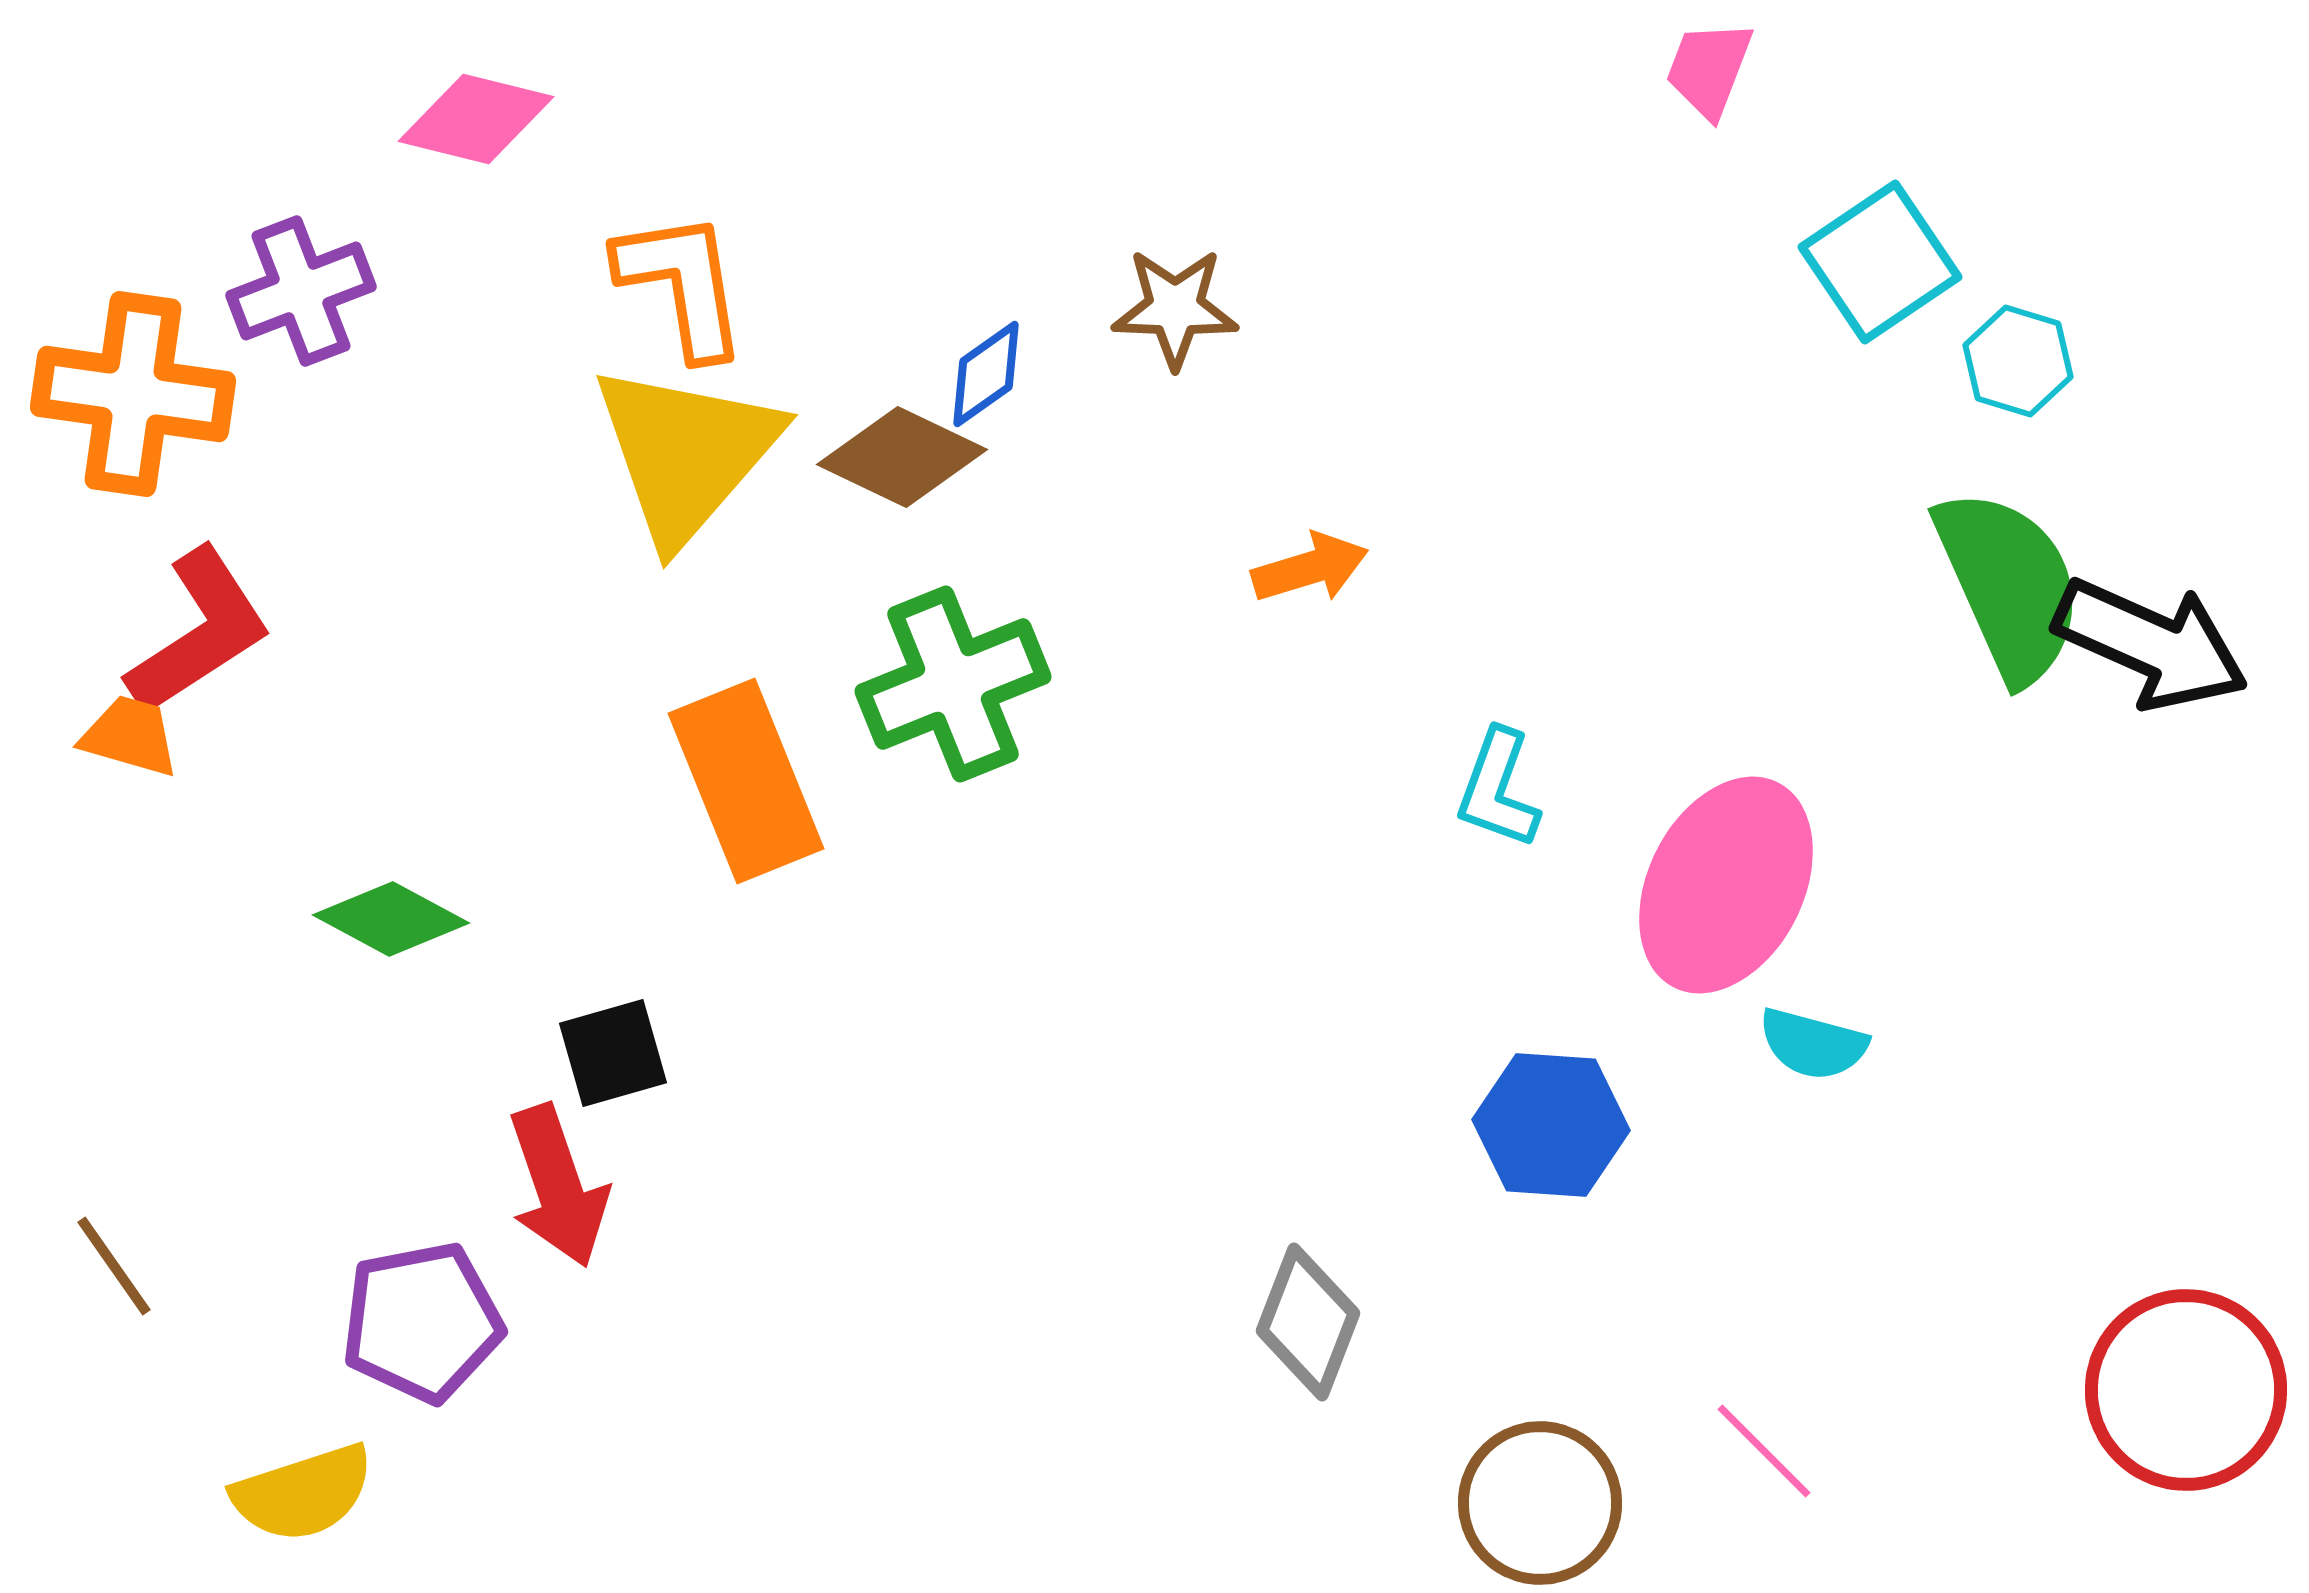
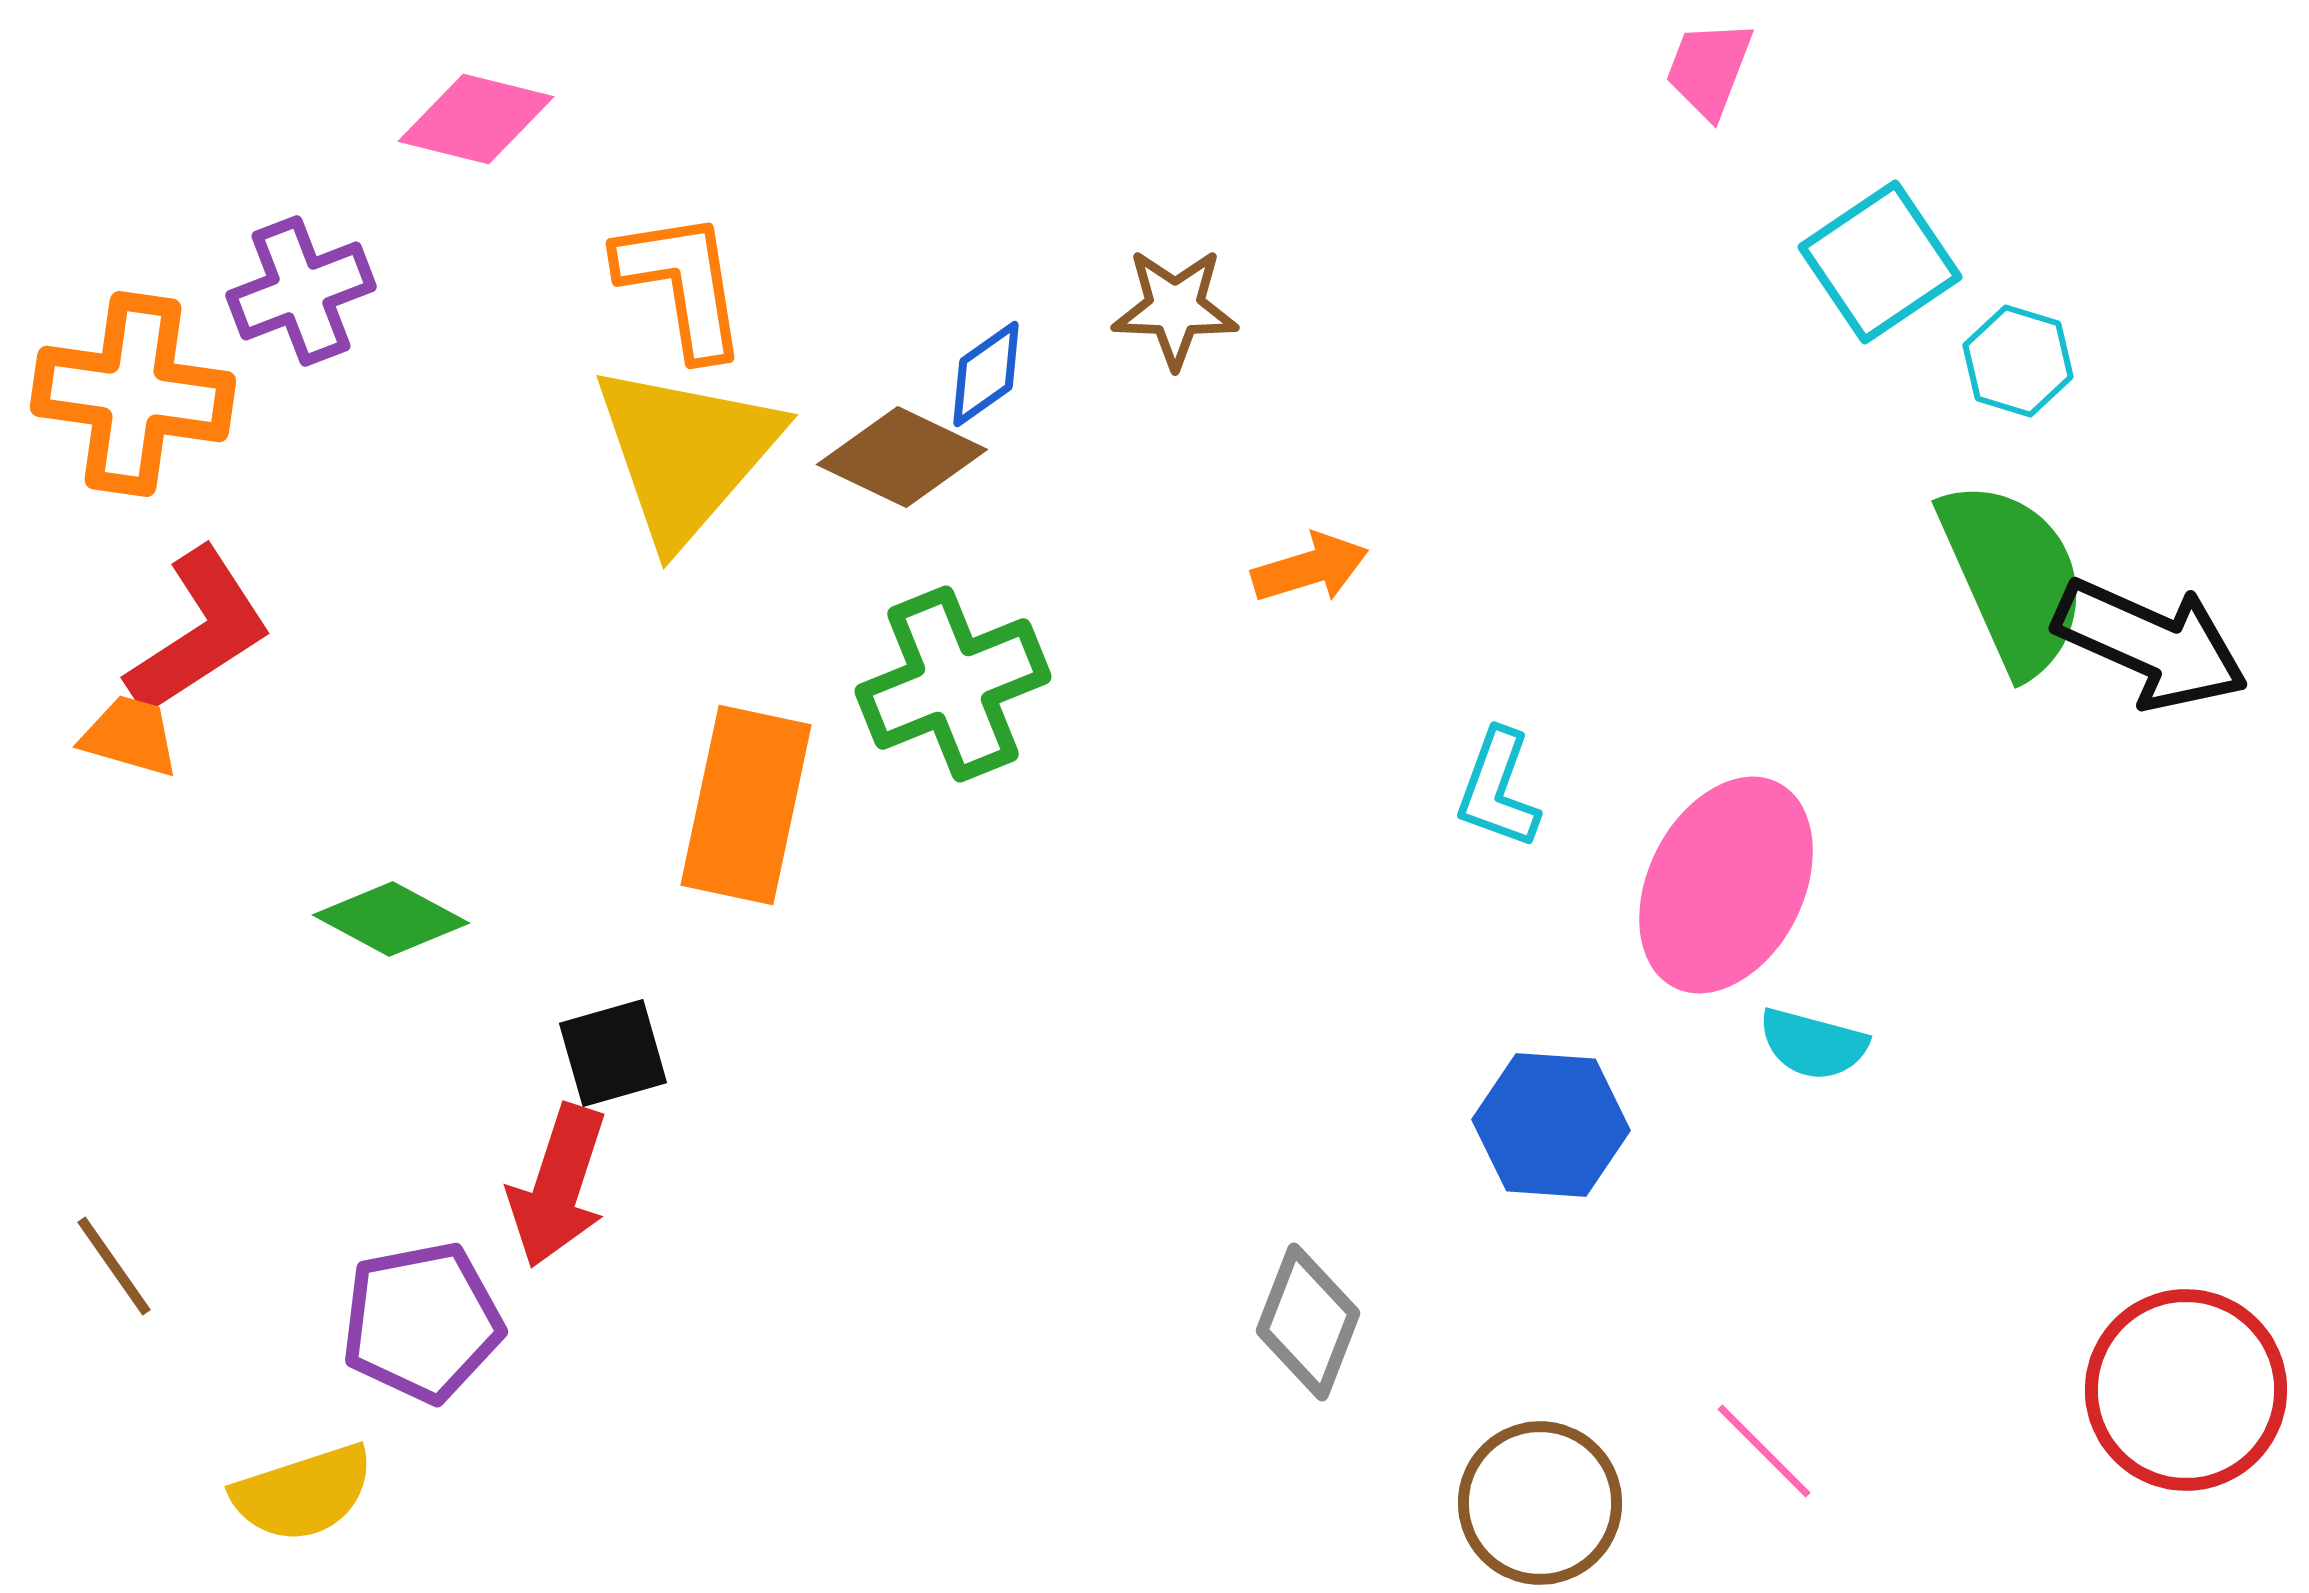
green semicircle: moved 4 px right, 8 px up
orange rectangle: moved 24 px down; rotated 34 degrees clockwise
red arrow: rotated 37 degrees clockwise
